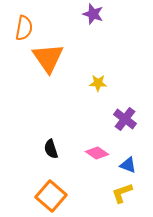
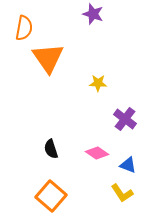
yellow L-shape: rotated 105 degrees counterclockwise
